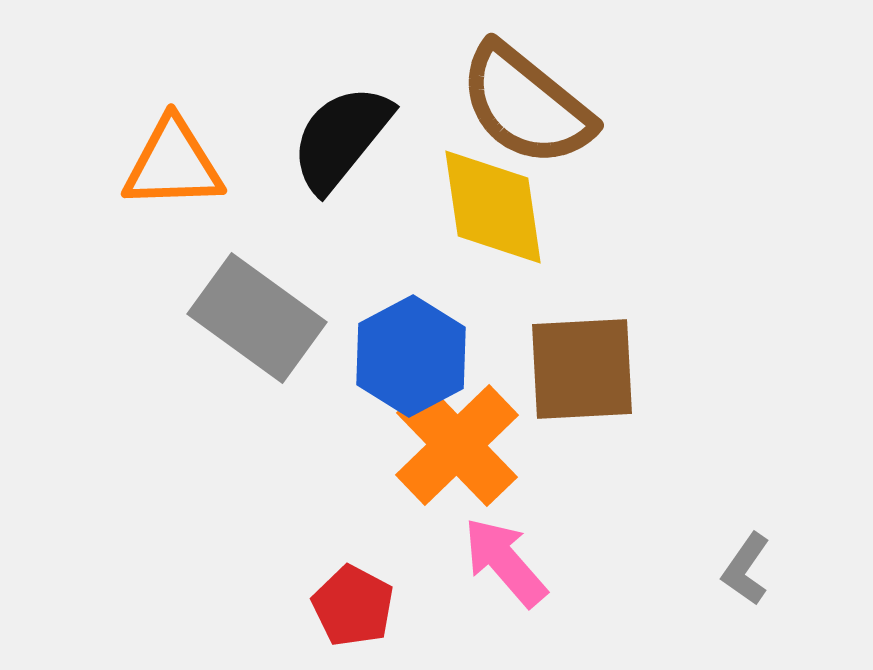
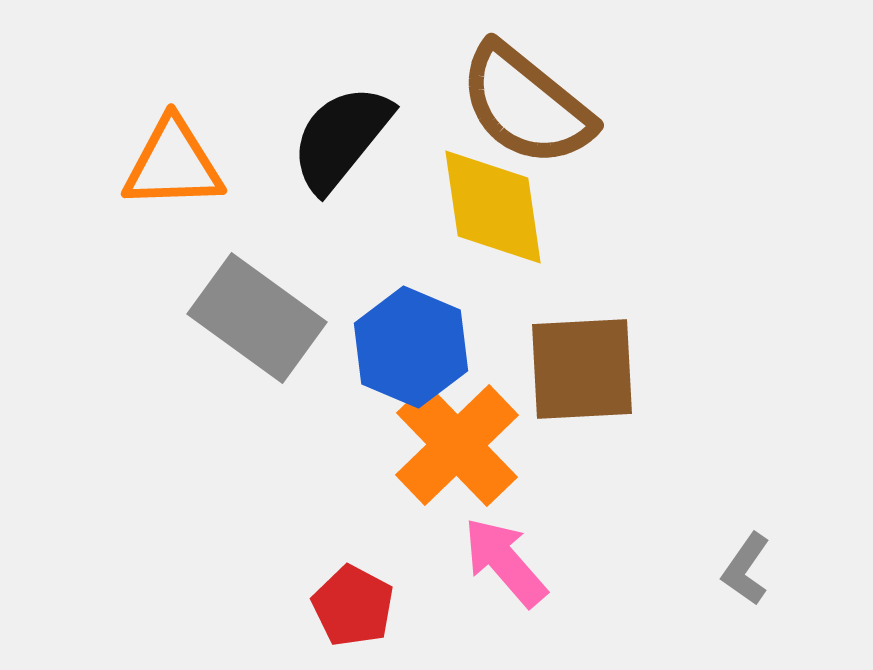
blue hexagon: moved 9 px up; rotated 9 degrees counterclockwise
